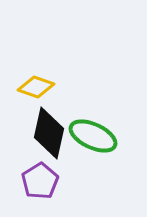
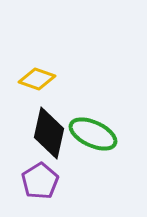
yellow diamond: moved 1 px right, 8 px up
green ellipse: moved 2 px up
